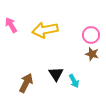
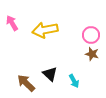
pink arrow: moved 1 px right, 2 px up
black triangle: moved 6 px left; rotated 14 degrees counterclockwise
brown arrow: rotated 72 degrees counterclockwise
